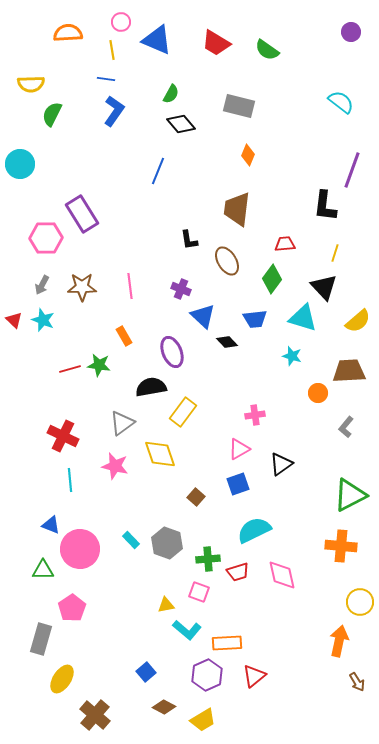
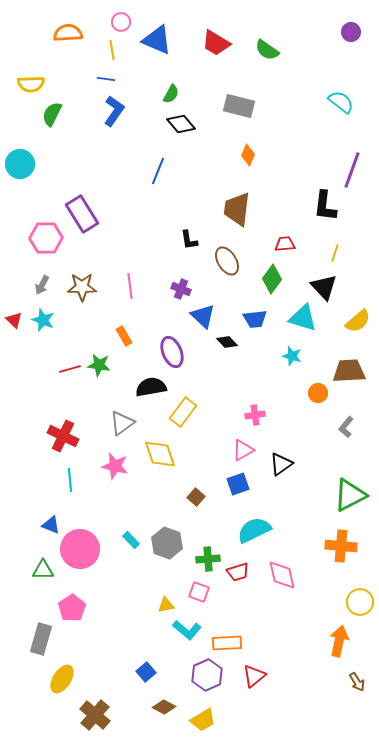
pink triangle at (239, 449): moved 4 px right, 1 px down
